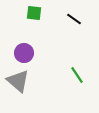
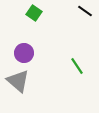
green square: rotated 28 degrees clockwise
black line: moved 11 px right, 8 px up
green line: moved 9 px up
